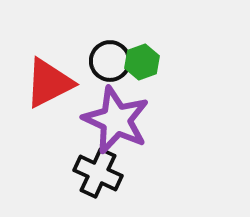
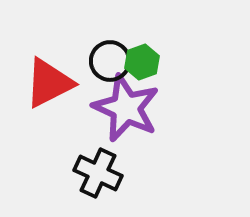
purple star: moved 10 px right, 12 px up
